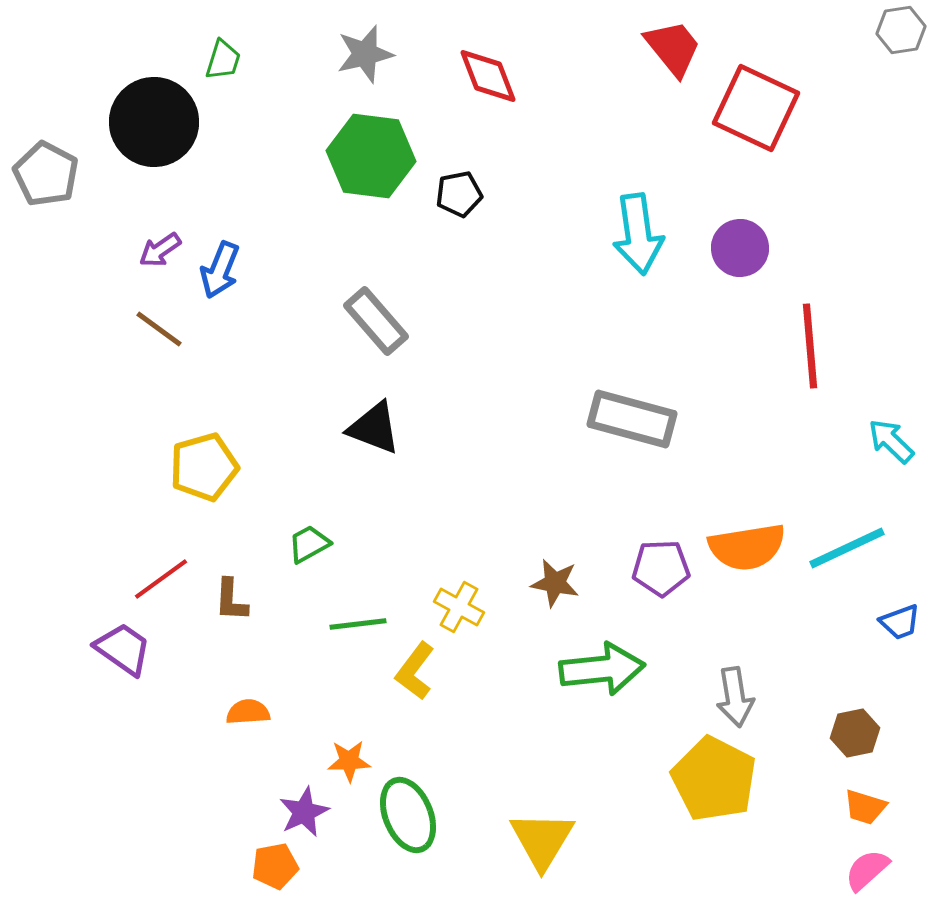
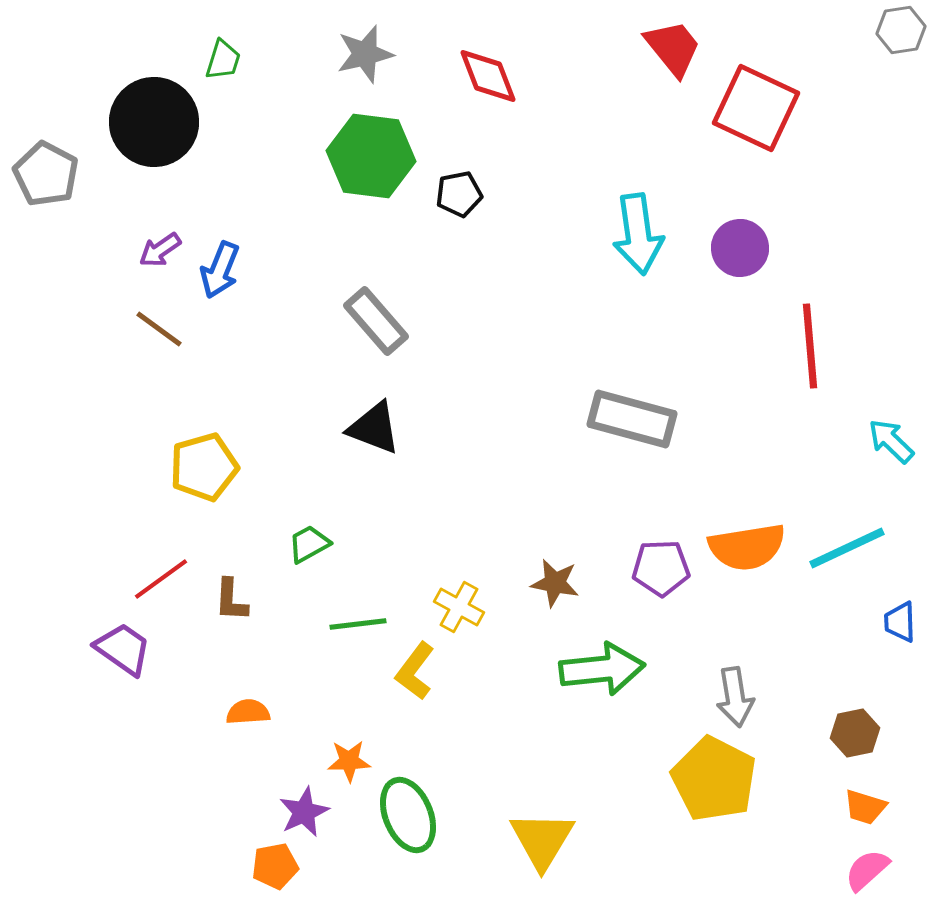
blue trapezoid at (900, 622): rotated 108 degrees clockwise
